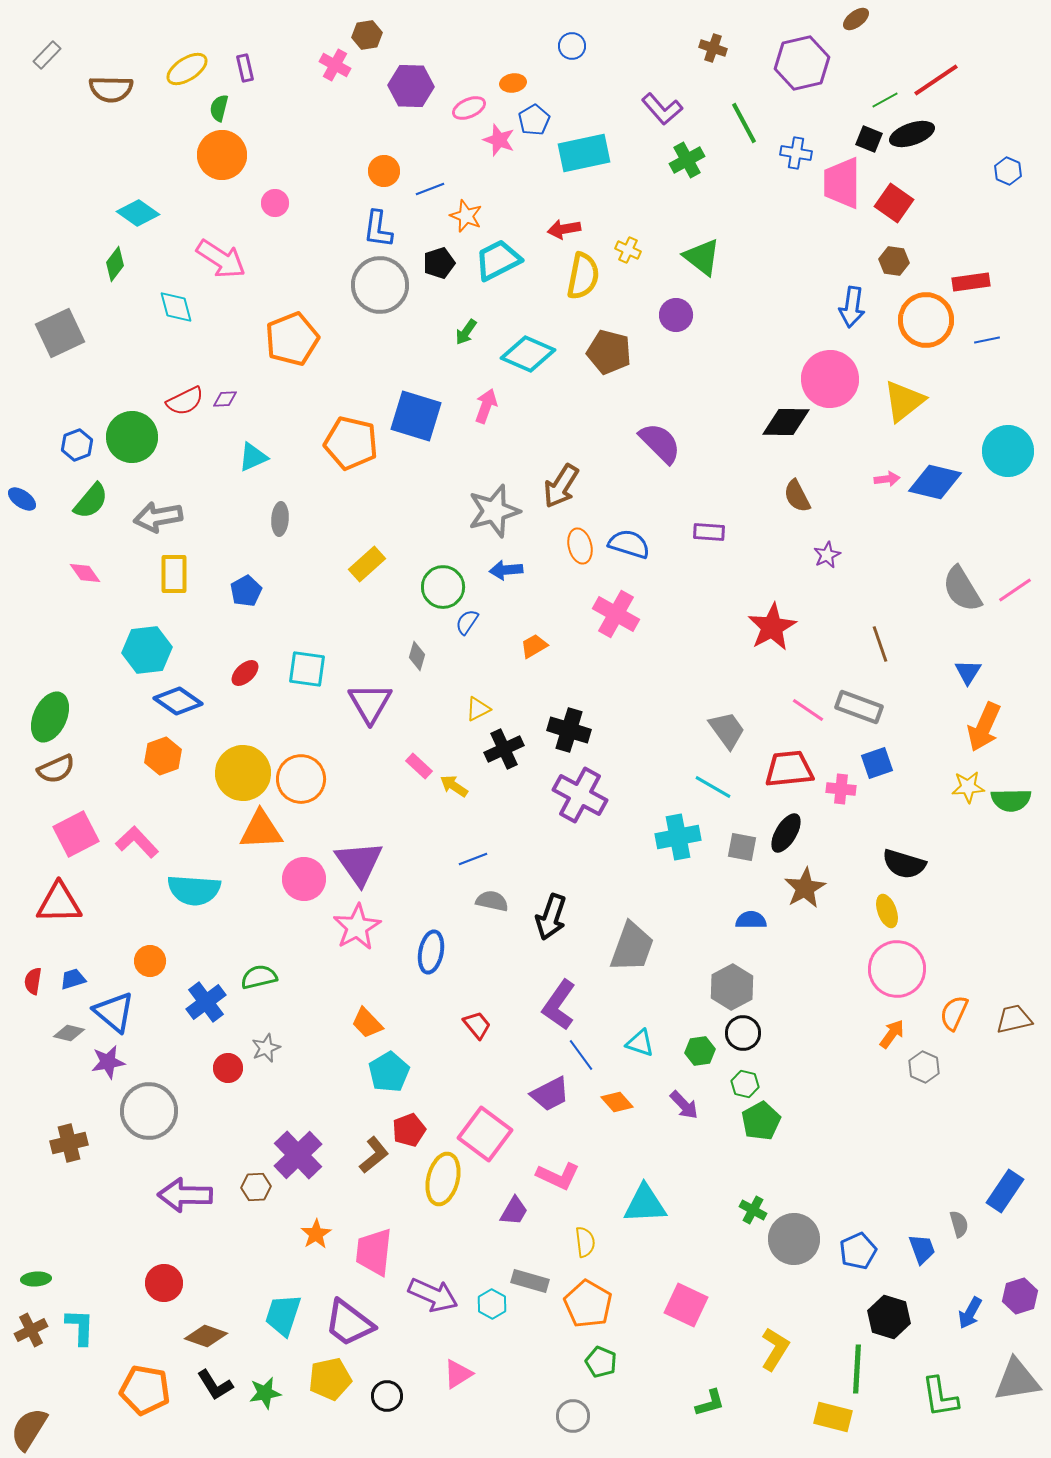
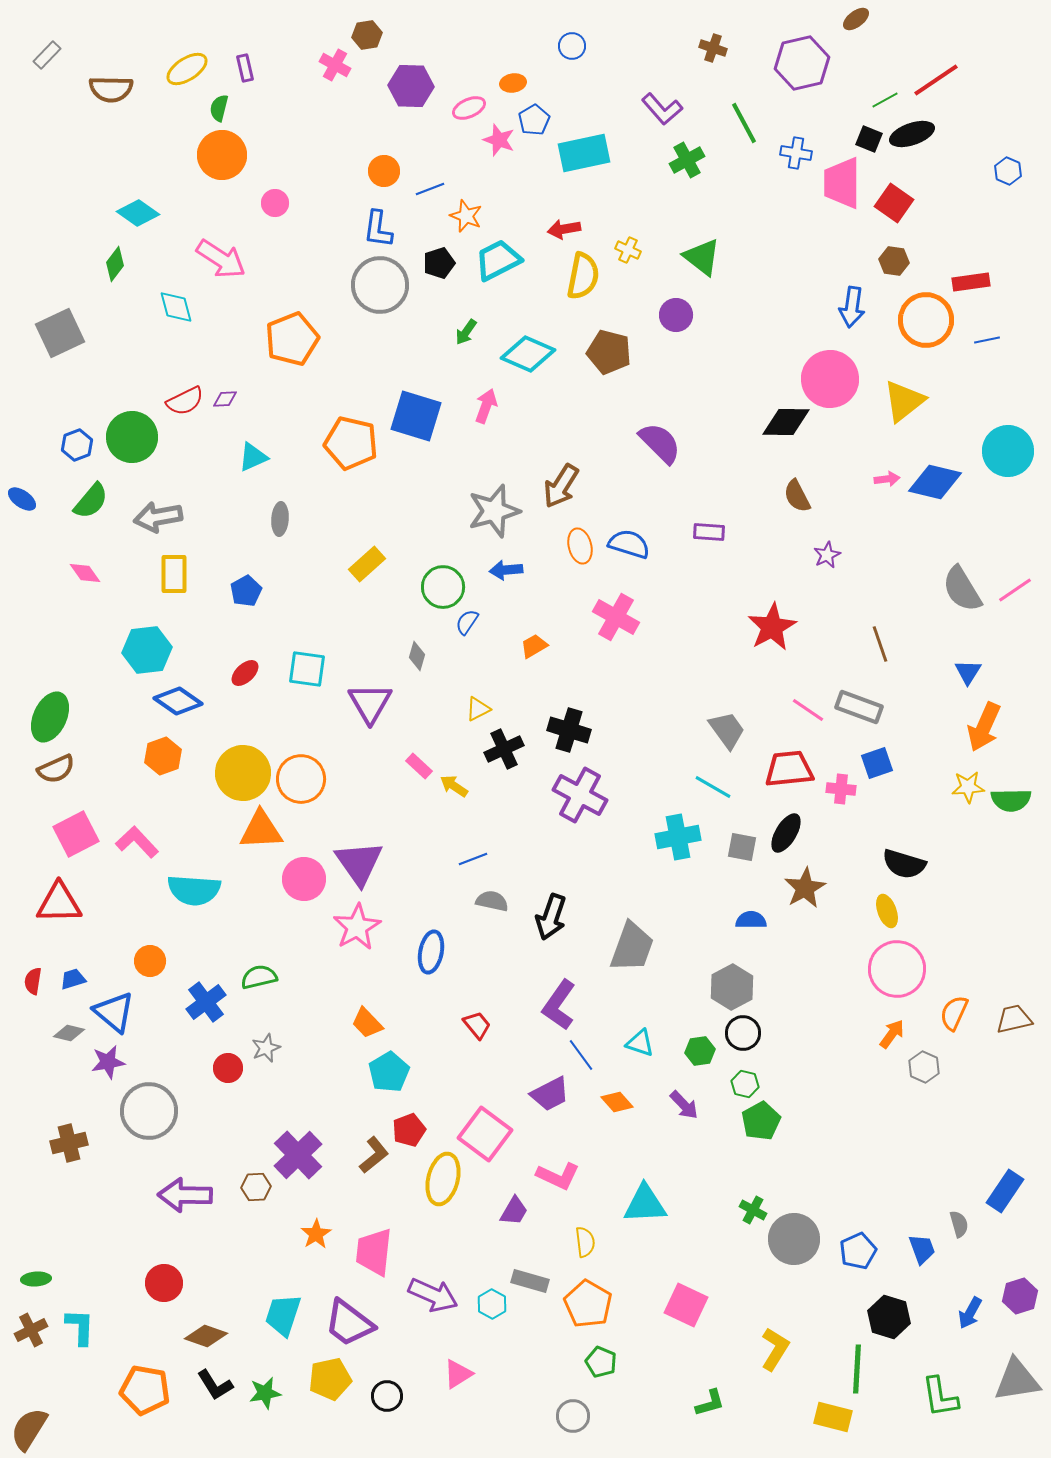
pink cross at (616, 614): moved 3 px down
